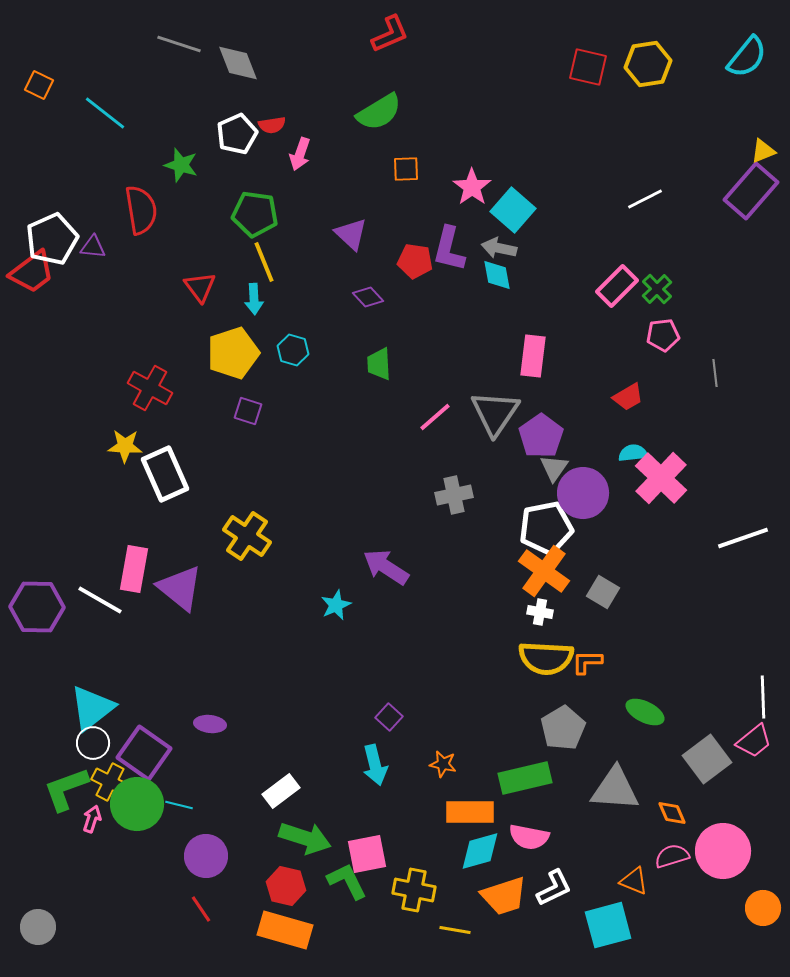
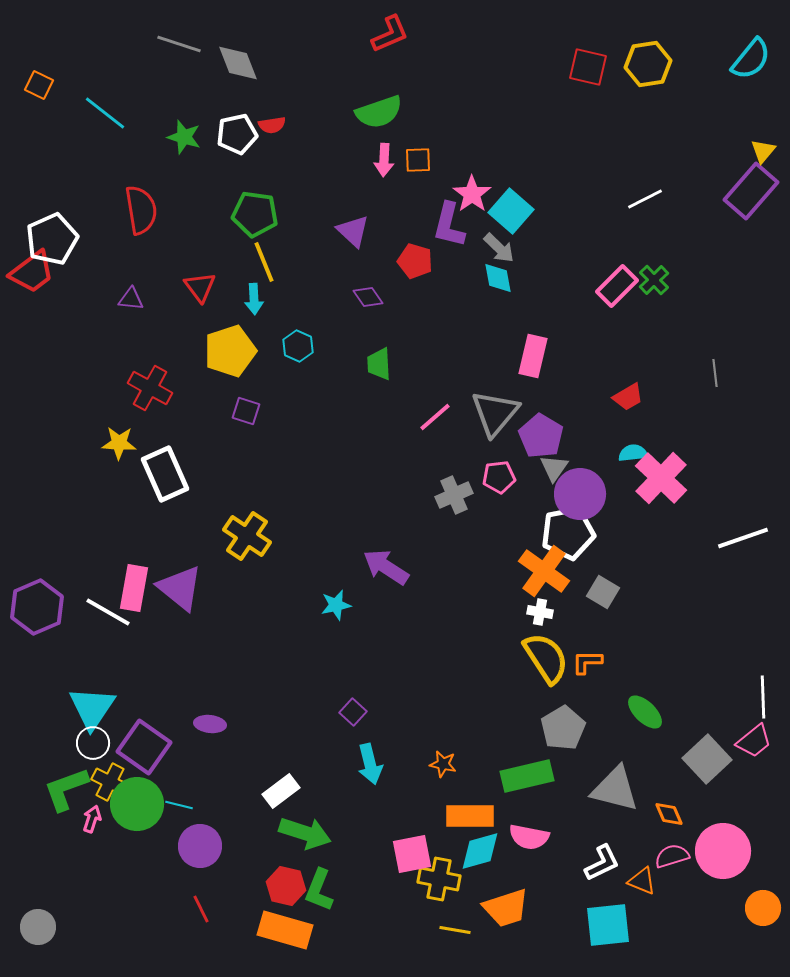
cyan semicircle at (747, 57): moved 4 px right, 2 px down
green semicircle at (379, 112): rotated 12 degrees clockwise
white pentagon at (237, 134): rotated 12 degrees clockwise
yellow triangle at (763, 151): rotated 28 degrees counterclockwise
pink arrow at (300, 154): moved 84 px right, 6 px down; rotated 16 degrees counterclockwise
green star at (181, 165): moved 3 px right, 28 px up
orange square at (406, 169): moved 12 px right, 9 px up
pink star at (472, 187): moved 7 px down
cyan square at (513, 210): moved 2 px left, 1 px down
purple triangle at (351, 234): moved 2 px right, 3 px up
purple triangle at (93, 247): moved 38 px right, 52 px down
gray arrow at (499, 248): rotated 148 degrees counterclockwise
purple L-shape at (449, 249): moved 24 px up
red pentagon at (415, 261): rotated 8 degrees clockwise
cyan diamond at (497, 275): moved 1 px right, 3 px down
green cross at (657, 289): moved 3 px left, 9 px up
purple diamond at (368, 297): rotated 8 degrees clockwise
pink pentagon at (663, 335): moved 164 px left, 142 px down
cyan hexagon at (293, 350): moved 5 px right, 4 px up; rotated 8 degrees clockwise
yellow pentagon at (233, 353): moved 3 px left, 2 px up
pink rectangle at (533, 356): rotated 6 degrees clockwise
purple square at (248, 411): moved 2 px left
gray triangle at (495, 413): rotated 6 degrees clockwise
purple pentagon at (541, 436): rotated 6 degrees counterclockwise
yellow star at (125, 446): moved 6 px left, 3 px up
purple circle at (583, 493): moved 3 px left, 1 px down
gray cross at (454, 495): rotated 12 degrees counterclockwise
white pentagon at (546, 528): moved 22 px right, 5 px down
pink rectangle at (134, 569): moved 19 px down
white line at (100, 600): moved 8 px right, 12 px down
cyan star at (336, 605): rotated 12 degrees clockwise
purple hexagon at (37, 607): rotated 24 degrees counterclockwise
yellow semicircle at (546, 658): rotated 126 degrees counterclockwise
cyan triangle at (92, 708): rotated 18 degrees counterclockwise
green ellipse at (645, 712): rotated 18 degrees clockwise
purple square at (389, 717): moved 36 px left, 5 px up
purple square at (144, 753): moved 6 px up
gray square at (707, 759): rotated 6 degrees counterclockwise
cyan arrow at (375, 765): moved 5 px left, 1 px up
green rectangle at (525, 778): moved 2 px right, 2 px up
gray triangle at (615, 789): rotated 10 degrees clockwise
orange rectangle at (470, 812): moved 4 px down
orange diamond at (672, 813): moved 3 px left, 1 px down
green arrow at (305, 838): moved 5 px up
pink square at (367, 854): moved 45 px right
purple circle at (206, 856): moved 6 px left, 10 px up
green L-shape at (347, 881): moved 28 px left, 9 px down; rotated 132 degrees counterclockwise
orange triangle at (634, 881): moved 8 px right
white L-shape at (554, 888): moved 48 px right, 25 px up
yellow cross at (414, 890): moved 25 px right, 11 px up
orange trapezoid at (504, 896): moved 2 px right, 12 px down
red line at (201, 909): rotated 8 degrees clockwise
cyan square at (608, 925): rotated 9 degrees clockwise
